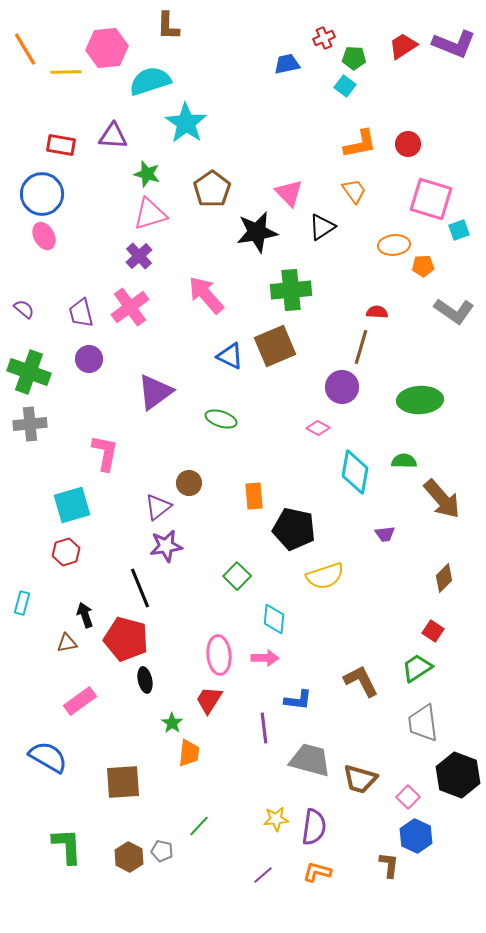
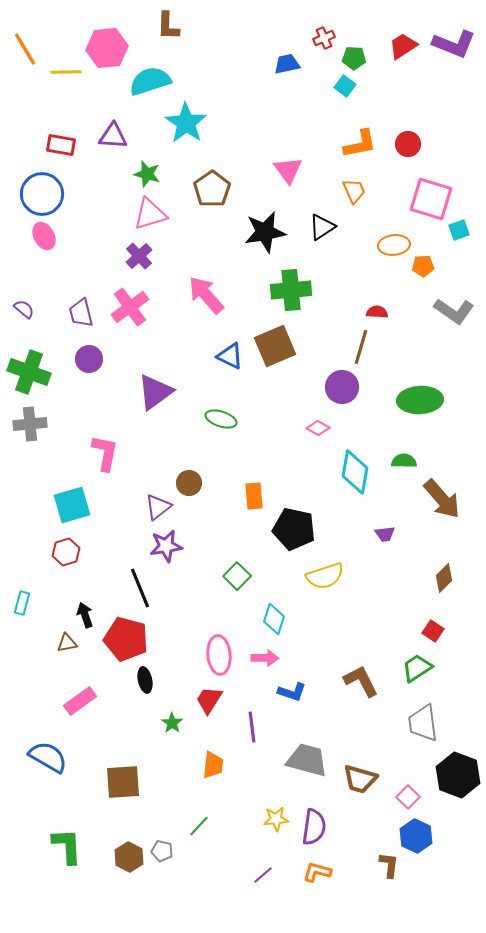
orange trapezoid at (354, 191): rotated 12 degrees clockwise
pink triangle at (289, 193): moved 1 px left, 23 px up; rotated 8 degrees clockwise
black star at (257, 232): moved 8 px right
cyan diamond at (274, 619): rotated 12 degrees clockwise
blue L-shape at (298, 700): moved 6 px left, 8 px up; rotated 12 degrees clockwise
purple line at (264, 728): moved 12 px left, 1 px up
orange trapezoid at (189, 753): moved 24 px right, 12 px down
gray trapezoid at (310, 760): moved 3 px left
